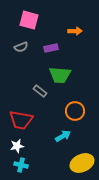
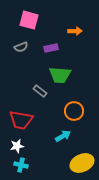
orange circle: moved 1 px left
